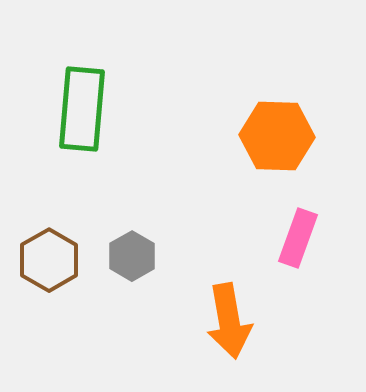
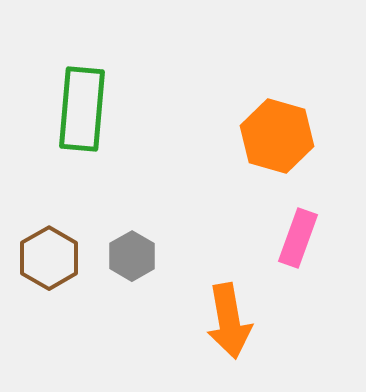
orange hexagon: rotated 14 degrees clockwise
brown hexagon: moved 2 px up
